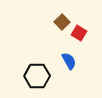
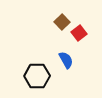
red square: rotated 21 degrees clockwise
blue semicircle: moved 3 px left, 1 px up
